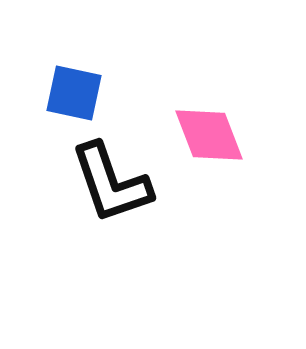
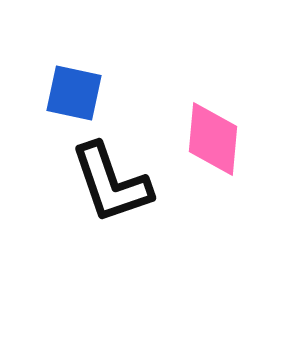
pink diamond: moved 4 px right, 4 px down; rotated 26 degrees clockwise
